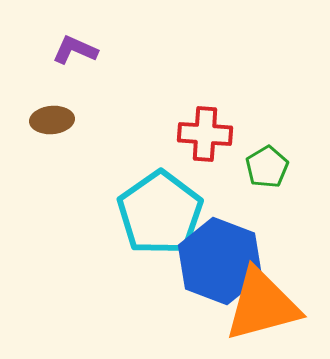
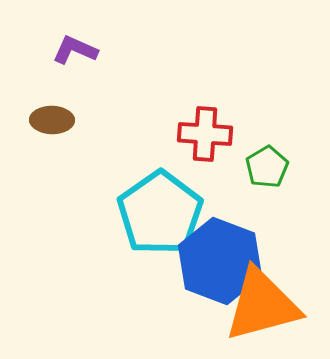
brown ellipse: rotated 6 degrees clockwise
